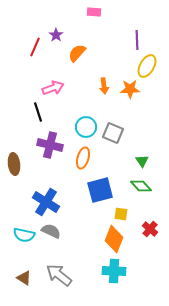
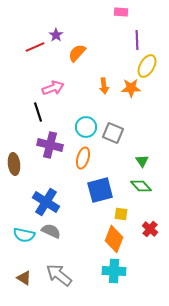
pink rectangle: moved 27 px right
red line: rotated 42 degrees clockwise
orange star: moved 1 px right, 1 px up
